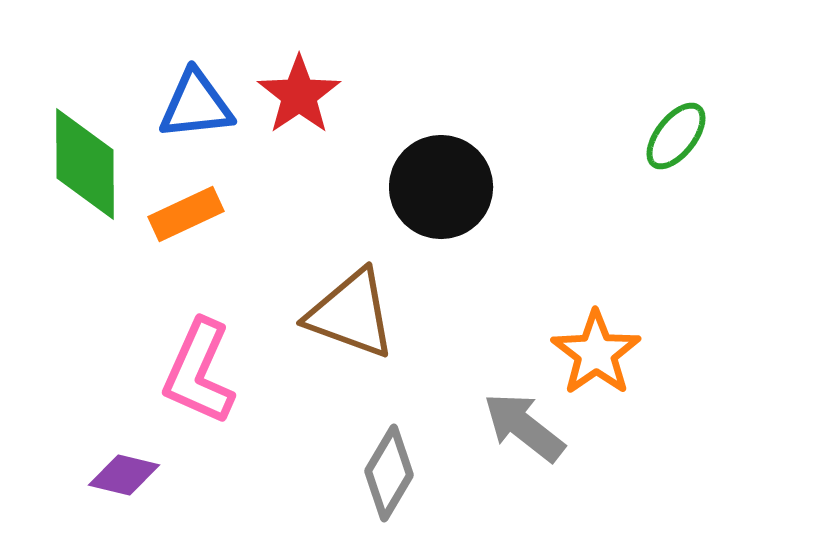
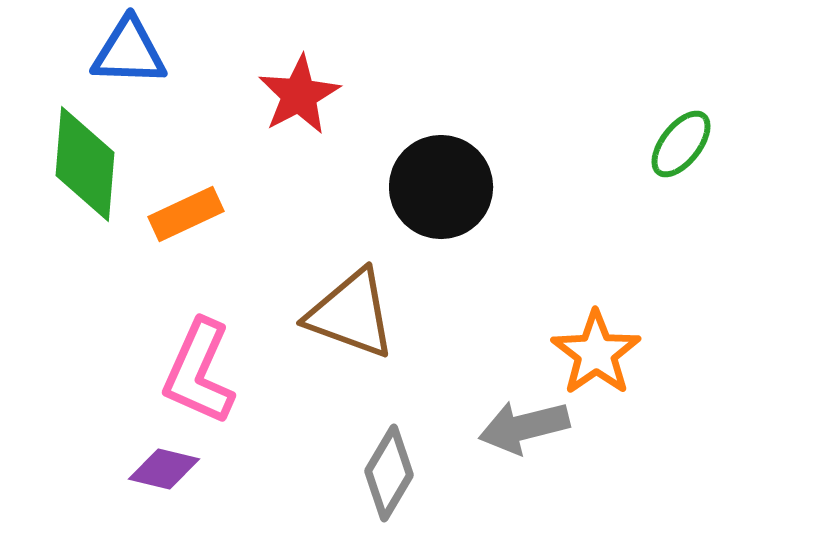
red star: rotated 6 degrees clockwise
blue triangle: moved 67 px left, 53 px up; rotated 8 degrees clockwise
green ellipse: moved 5 px right, 8 px down
green diamond: rotated 5 degrees clockwise
gray arrow: rotated 52 degrees counterclockwise
purple diamond: moved 40 px right, 6 px up
